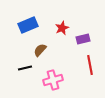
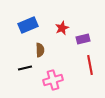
brown semicircle: rotated 136 degrees clockwise
